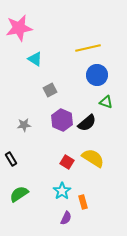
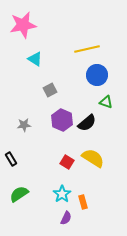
pink star: moved 4 px right, 3 px up
yellow line: moved 1 px left, 1 px down
cyan star: moved 3 px down
